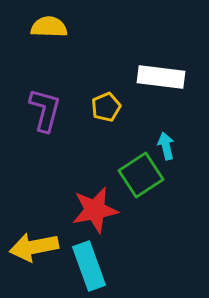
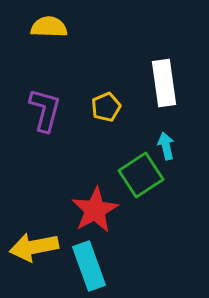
white rectangle: moved 3 px right, 6 px down; rotated 75 degrees clockwise
red star: rotated 18 degrees counterclockwise
